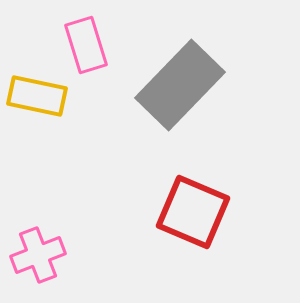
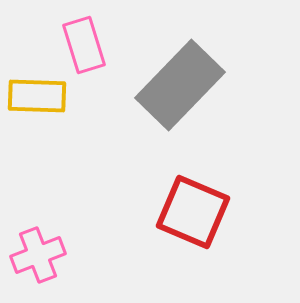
pink rectangle: moved 2 px left
yellow rectangle: rotated 10 degrees counterclockwise
